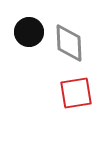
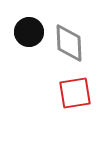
red square: moved 1 px left
